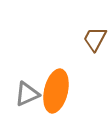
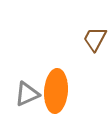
orange ellipse: rotated 9 degrees counterclockwise
